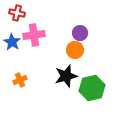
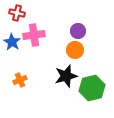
purple circle: moved 2 px left, 2 px up
